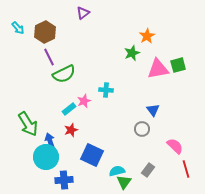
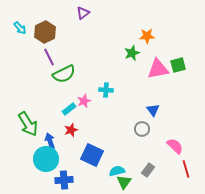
cyan arrow: moved 2 px right
orange star: rotated 28 degrees clockwise
cyan circle: moved 2 px down
